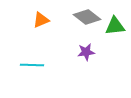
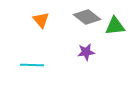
orange triangle: rotated 48 degrees counterclockwise
